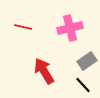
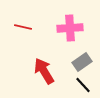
pink cross: rotated 10 degrees clockwise
gray rectangle: moved 5 px left, 1 px down
